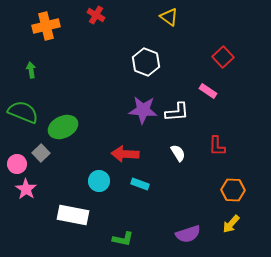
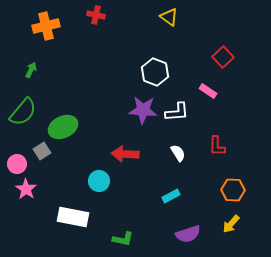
red cross: rotated 18 degrees counterclockwise
white hexagon: moved 9 px right, 10 px down
green arrow: rotated 35 degrees clockwise
green semicircle: rotated 108 degrees clockwise
gray square: moved 1 px right, 2 px up; rotated 12 degrees clockwise
cyan rectangle: moved 31 px right, 12 px down; rotated 48 degrees counterclockwise
white rectangle: moved 2 px down
